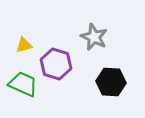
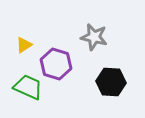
gray star: rotated 12 degrees counterclockwise
yellow triangle: rotated 18 degrees counterclockwise
green trapezoid: moved 5 px right, 3 px down
